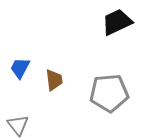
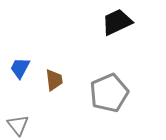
gray pentagon: rotated 18 degrees counterclockwise
